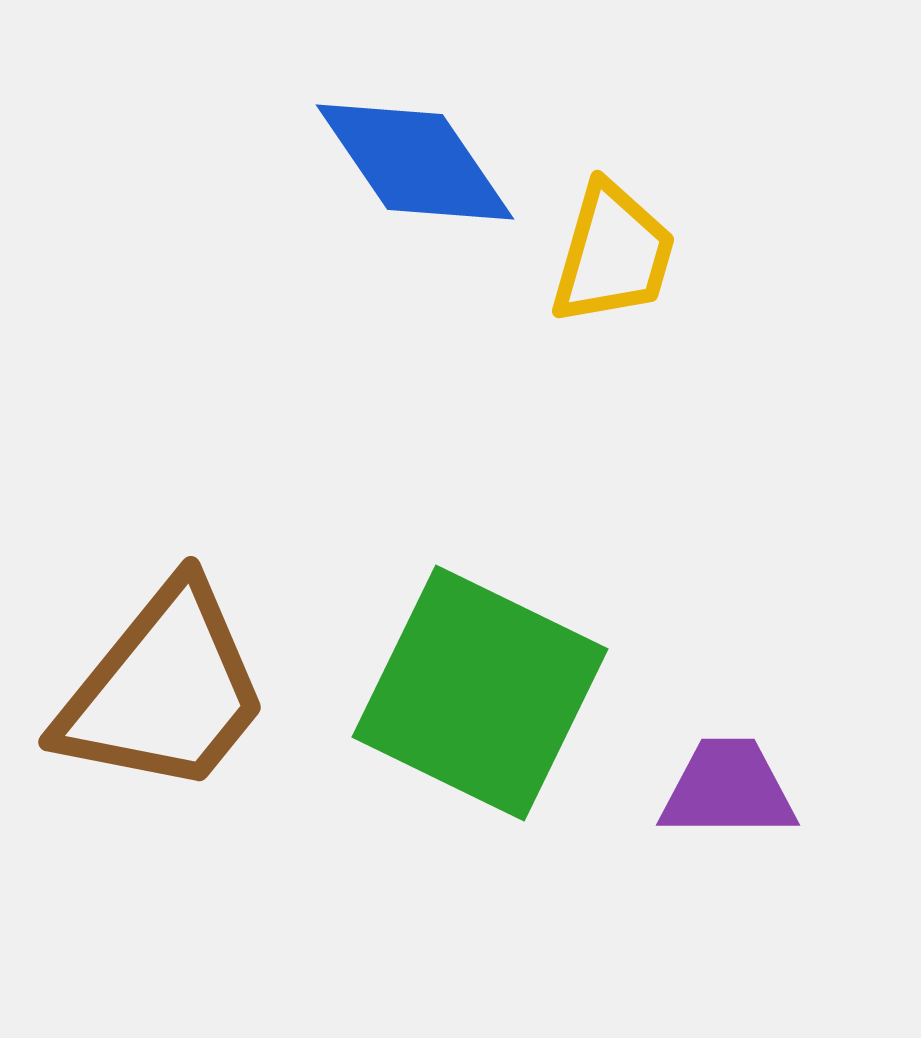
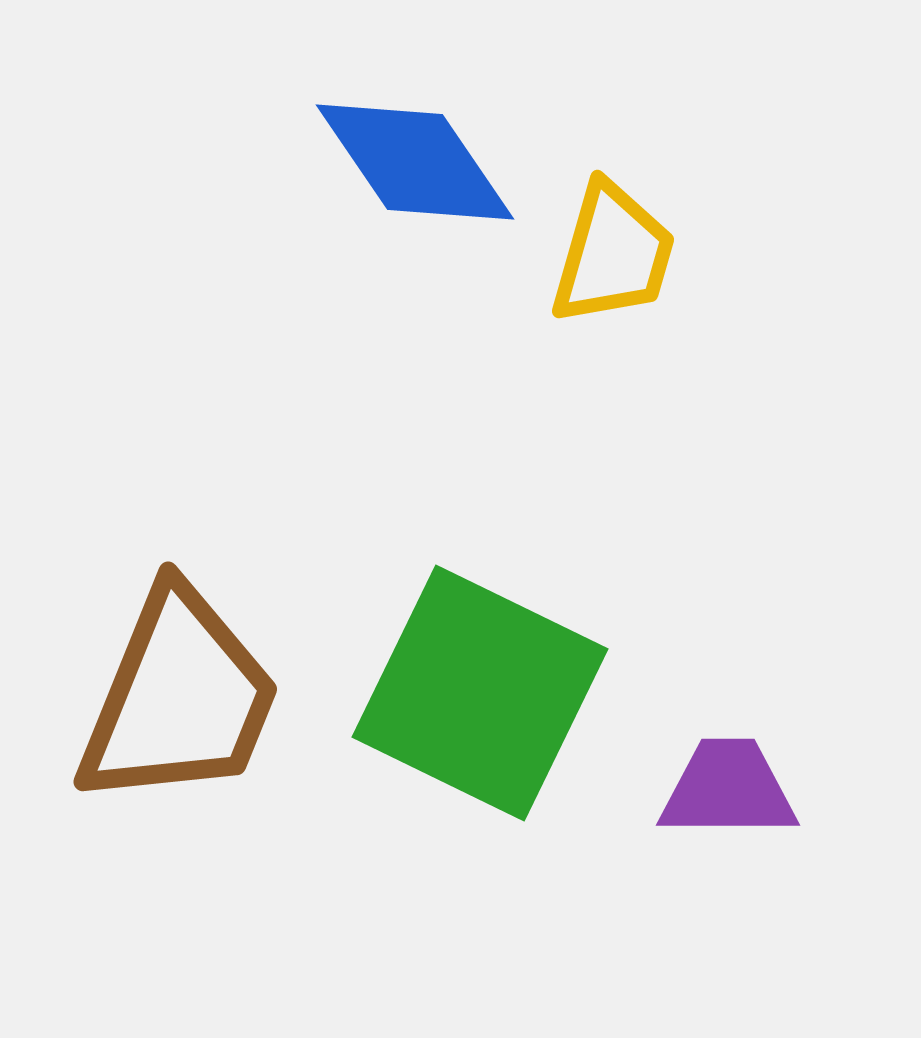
brown trapezoid: moved 15 px right, 8 px down; rotated 17 degrees counterclockwise
